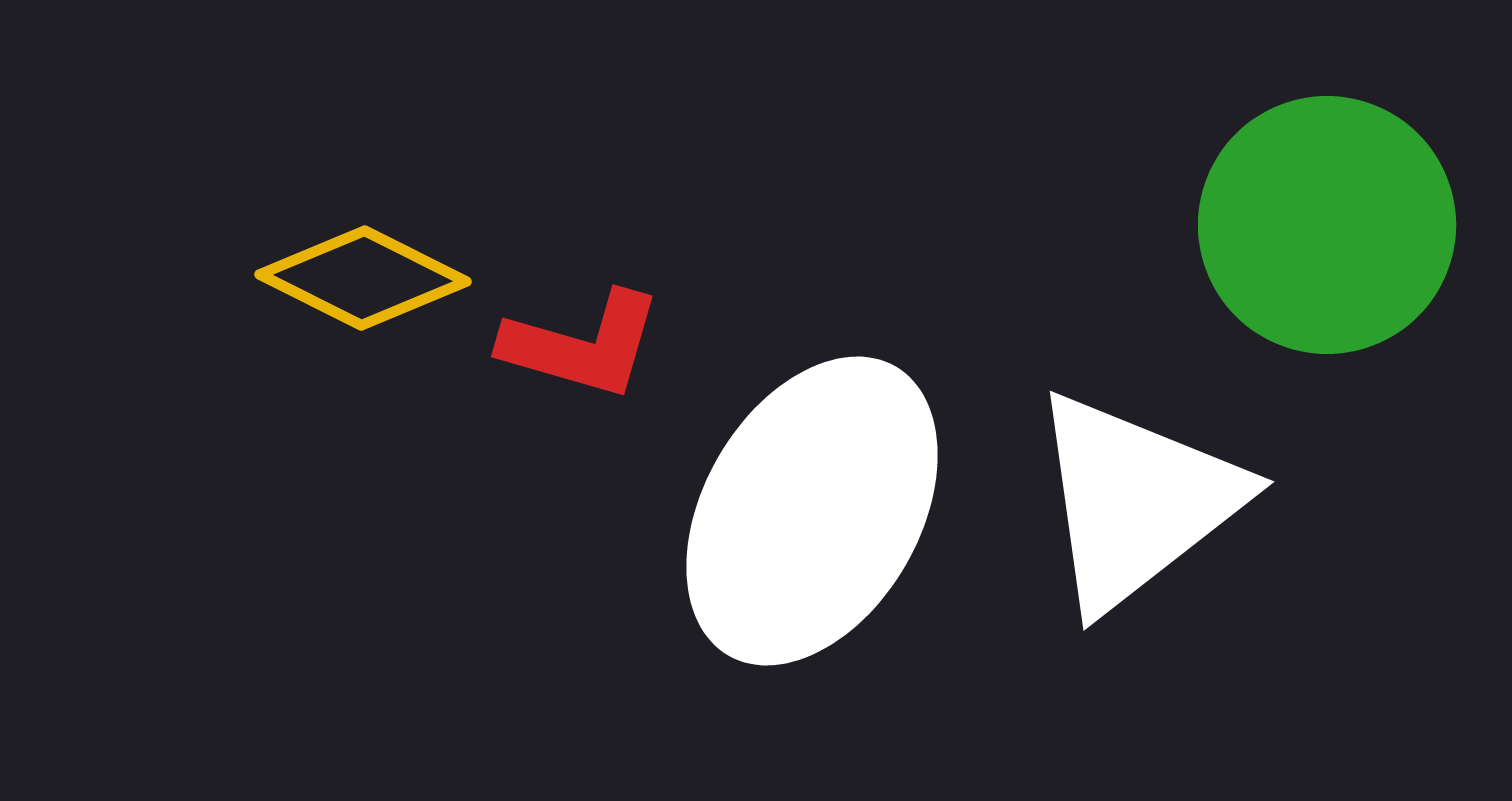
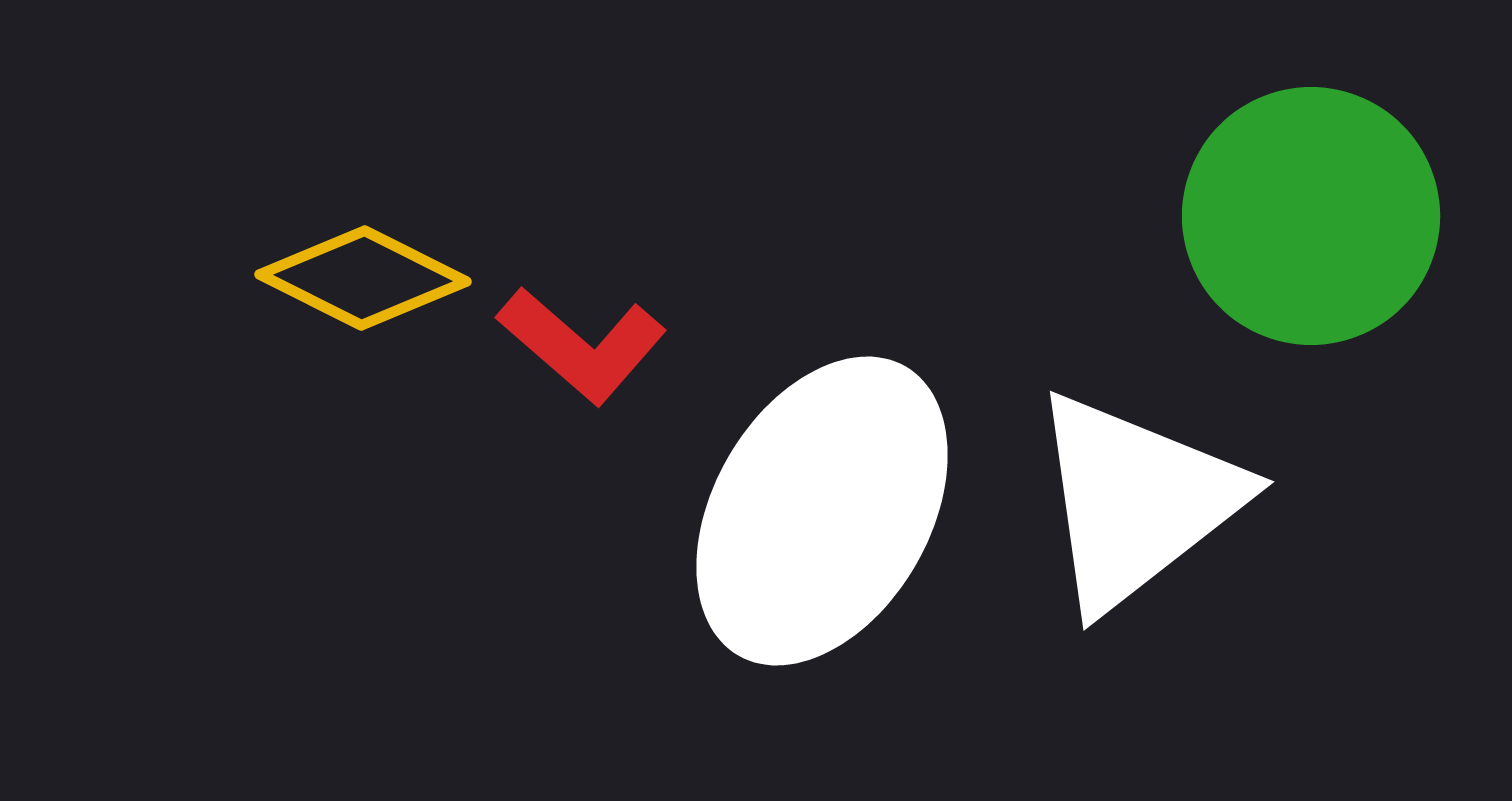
green circle: moved 16 px left, 9 px up
red L-shape: rotated 25 degrees clockwise
white ellipse: moved 10 px right
